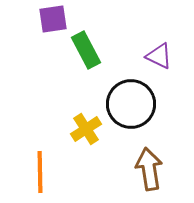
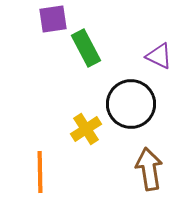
green rectangle: moved 2 px up
